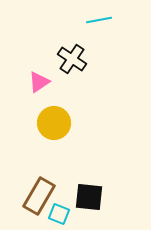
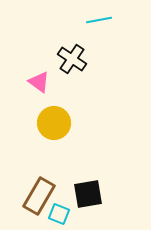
pink triangle: rotated 50 degrees counterclockwise
black square: moved 1 px left, 3 px up; rotated 16 degrees counterclockwise
